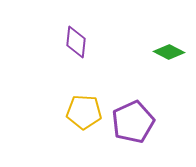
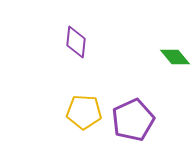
green diamond: moved 6 px right, 5 px down; rotated 24 degrees clockwise
purple pentagon: moved 2 px up
